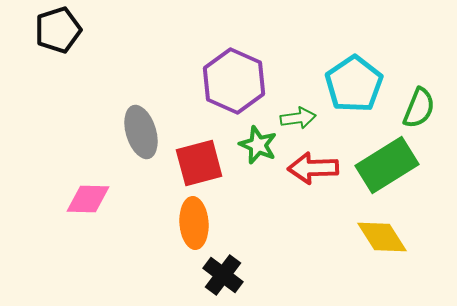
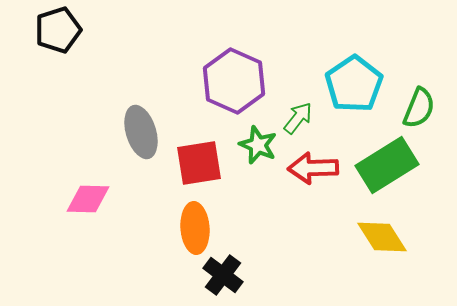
green arrow: rotated 44 degrees counterclockwise
red square: rotated 6 degrees clockwise
orange ellipse: moved 1 px right, 5 px down
